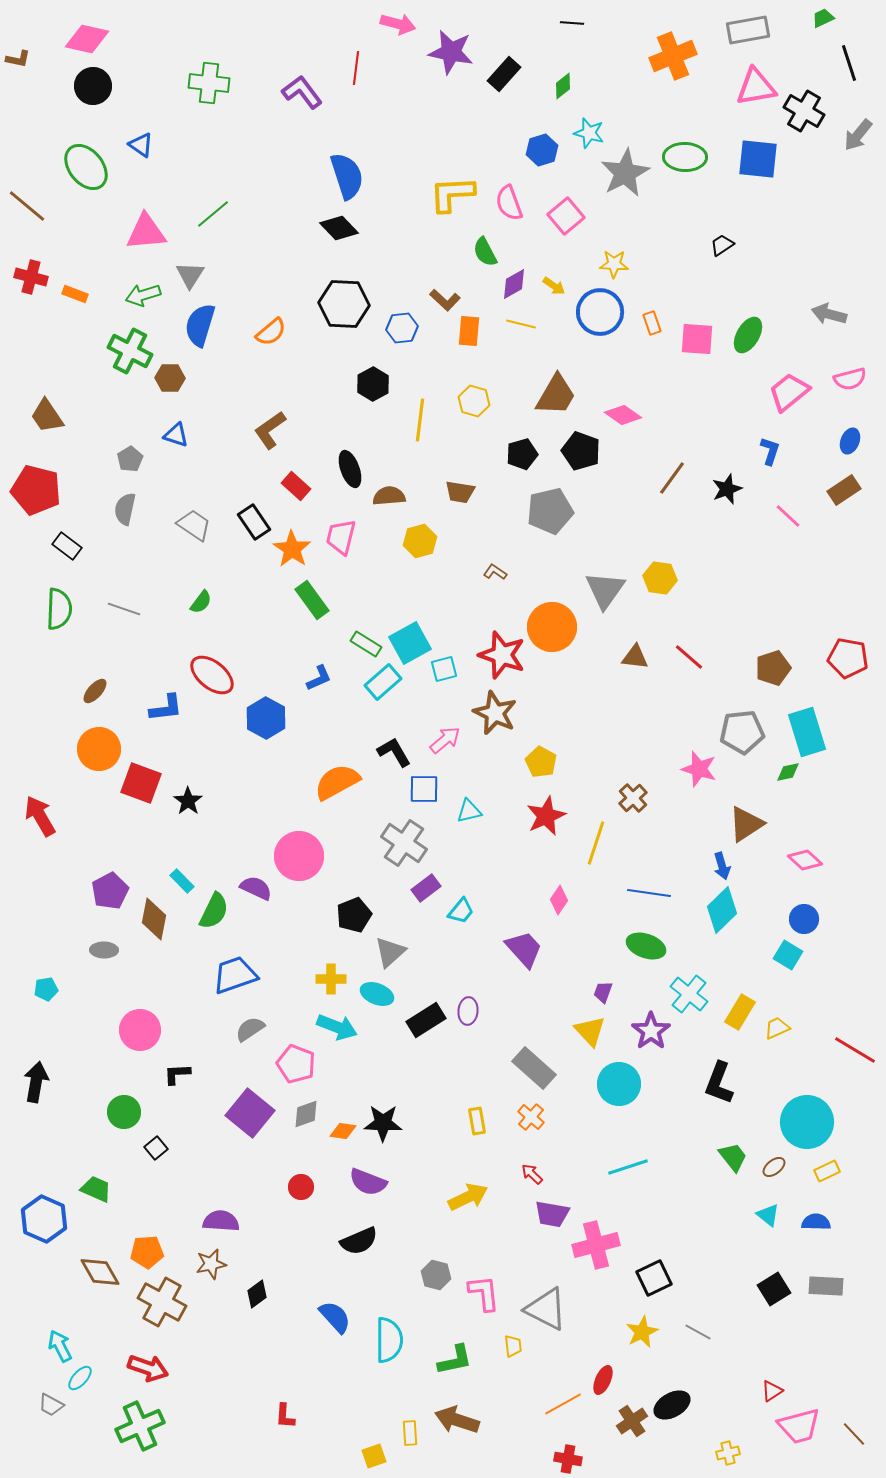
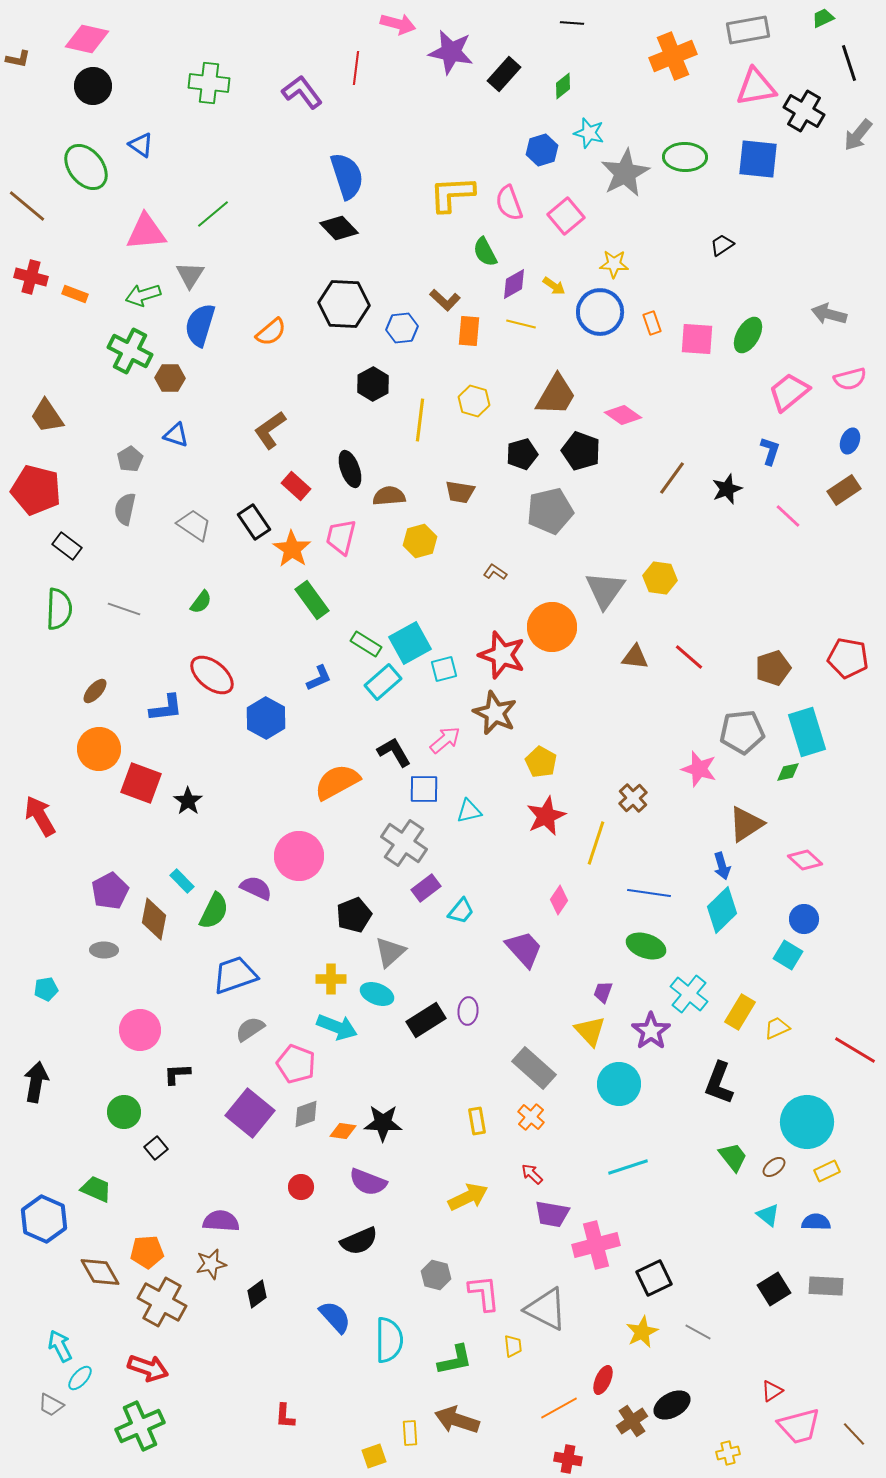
orange line at (563, 1404): moved 4 px left, 4 px down
